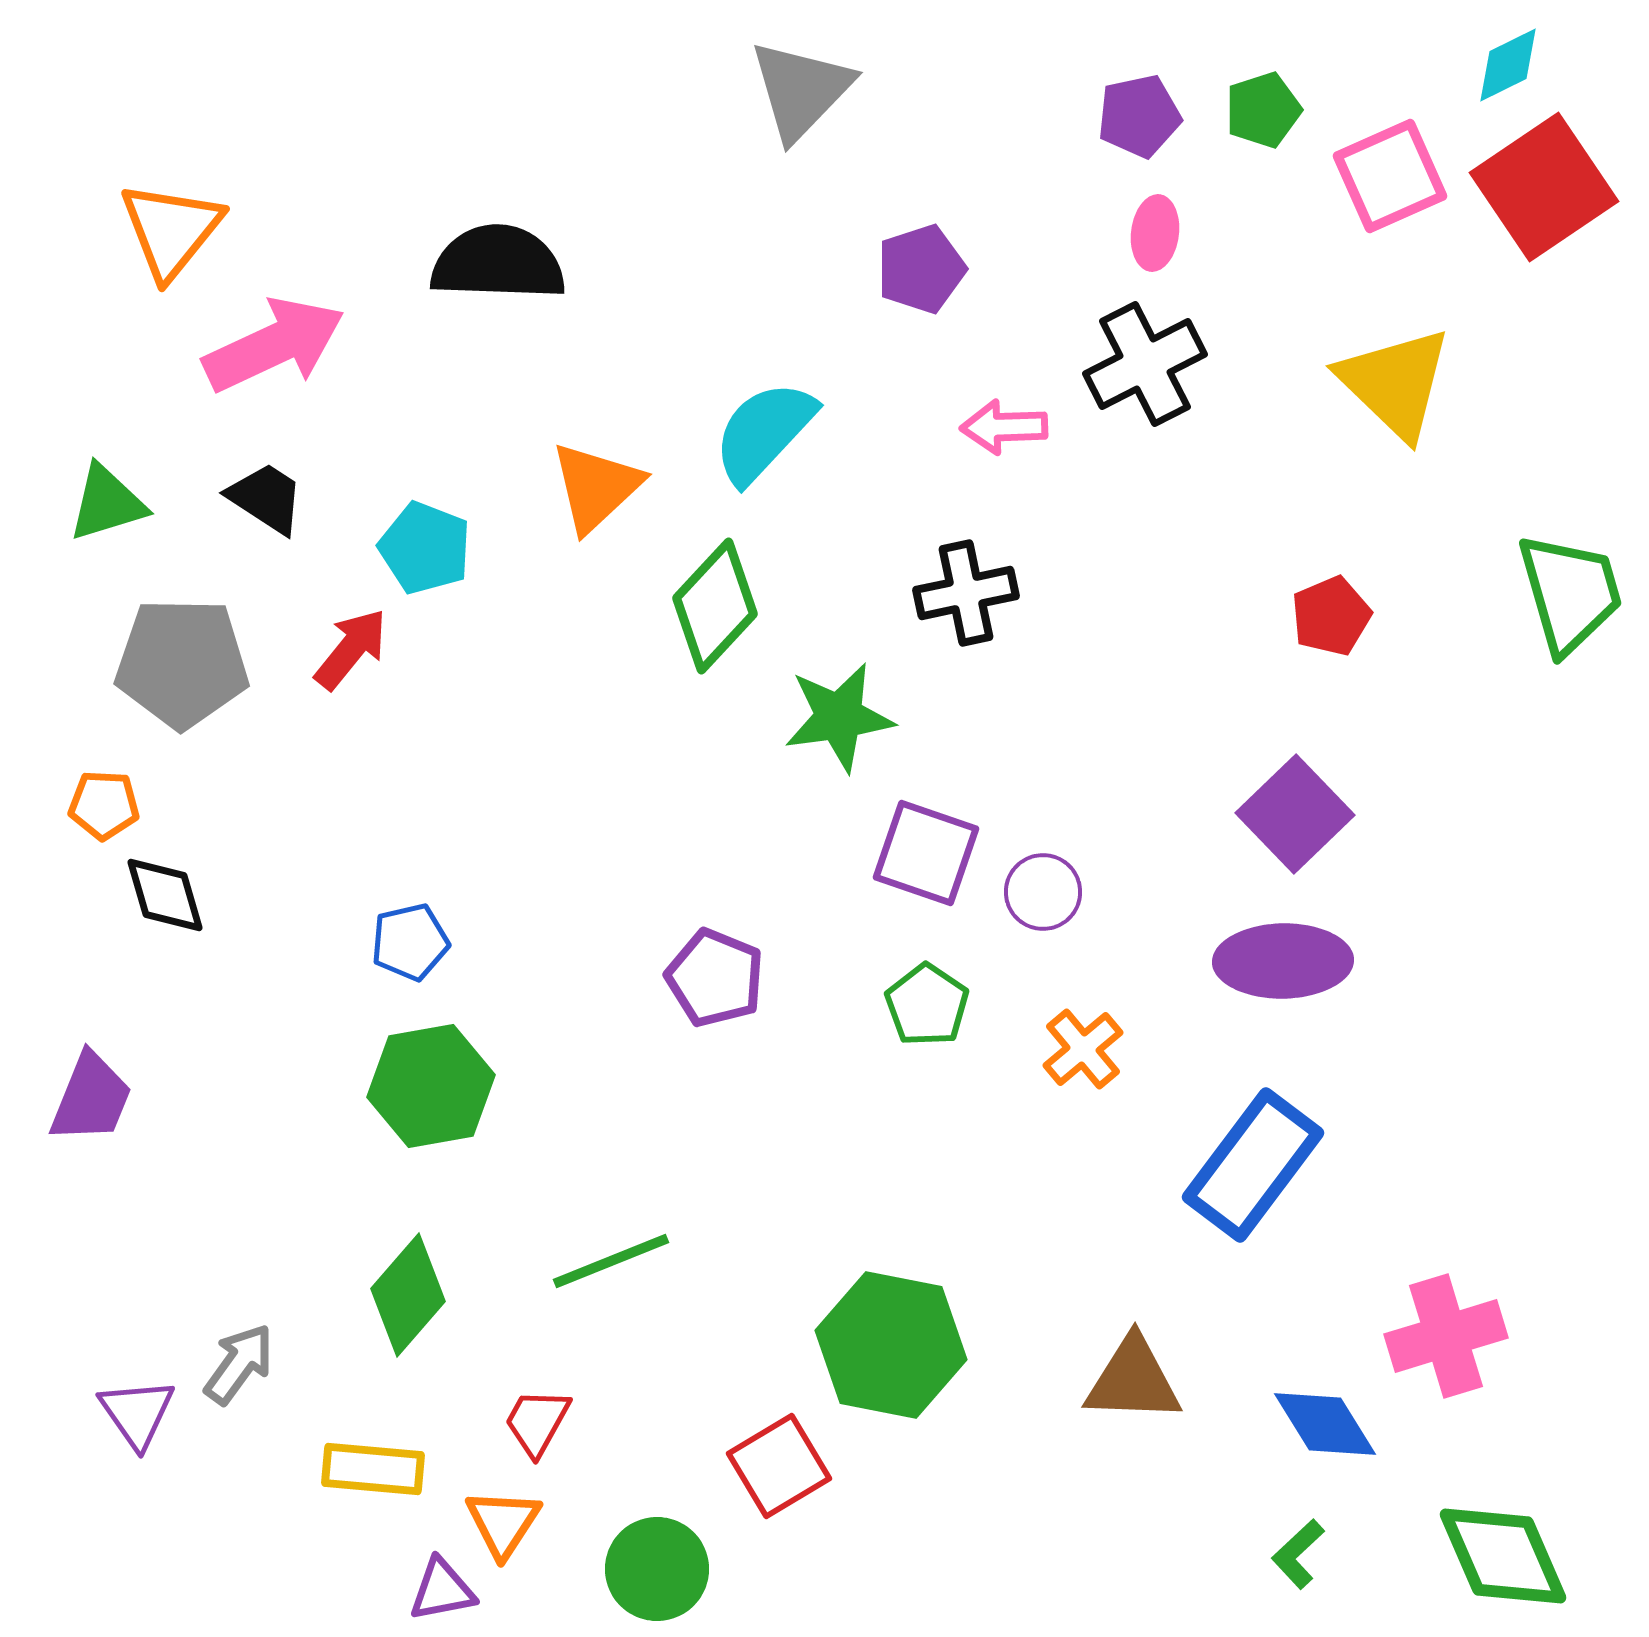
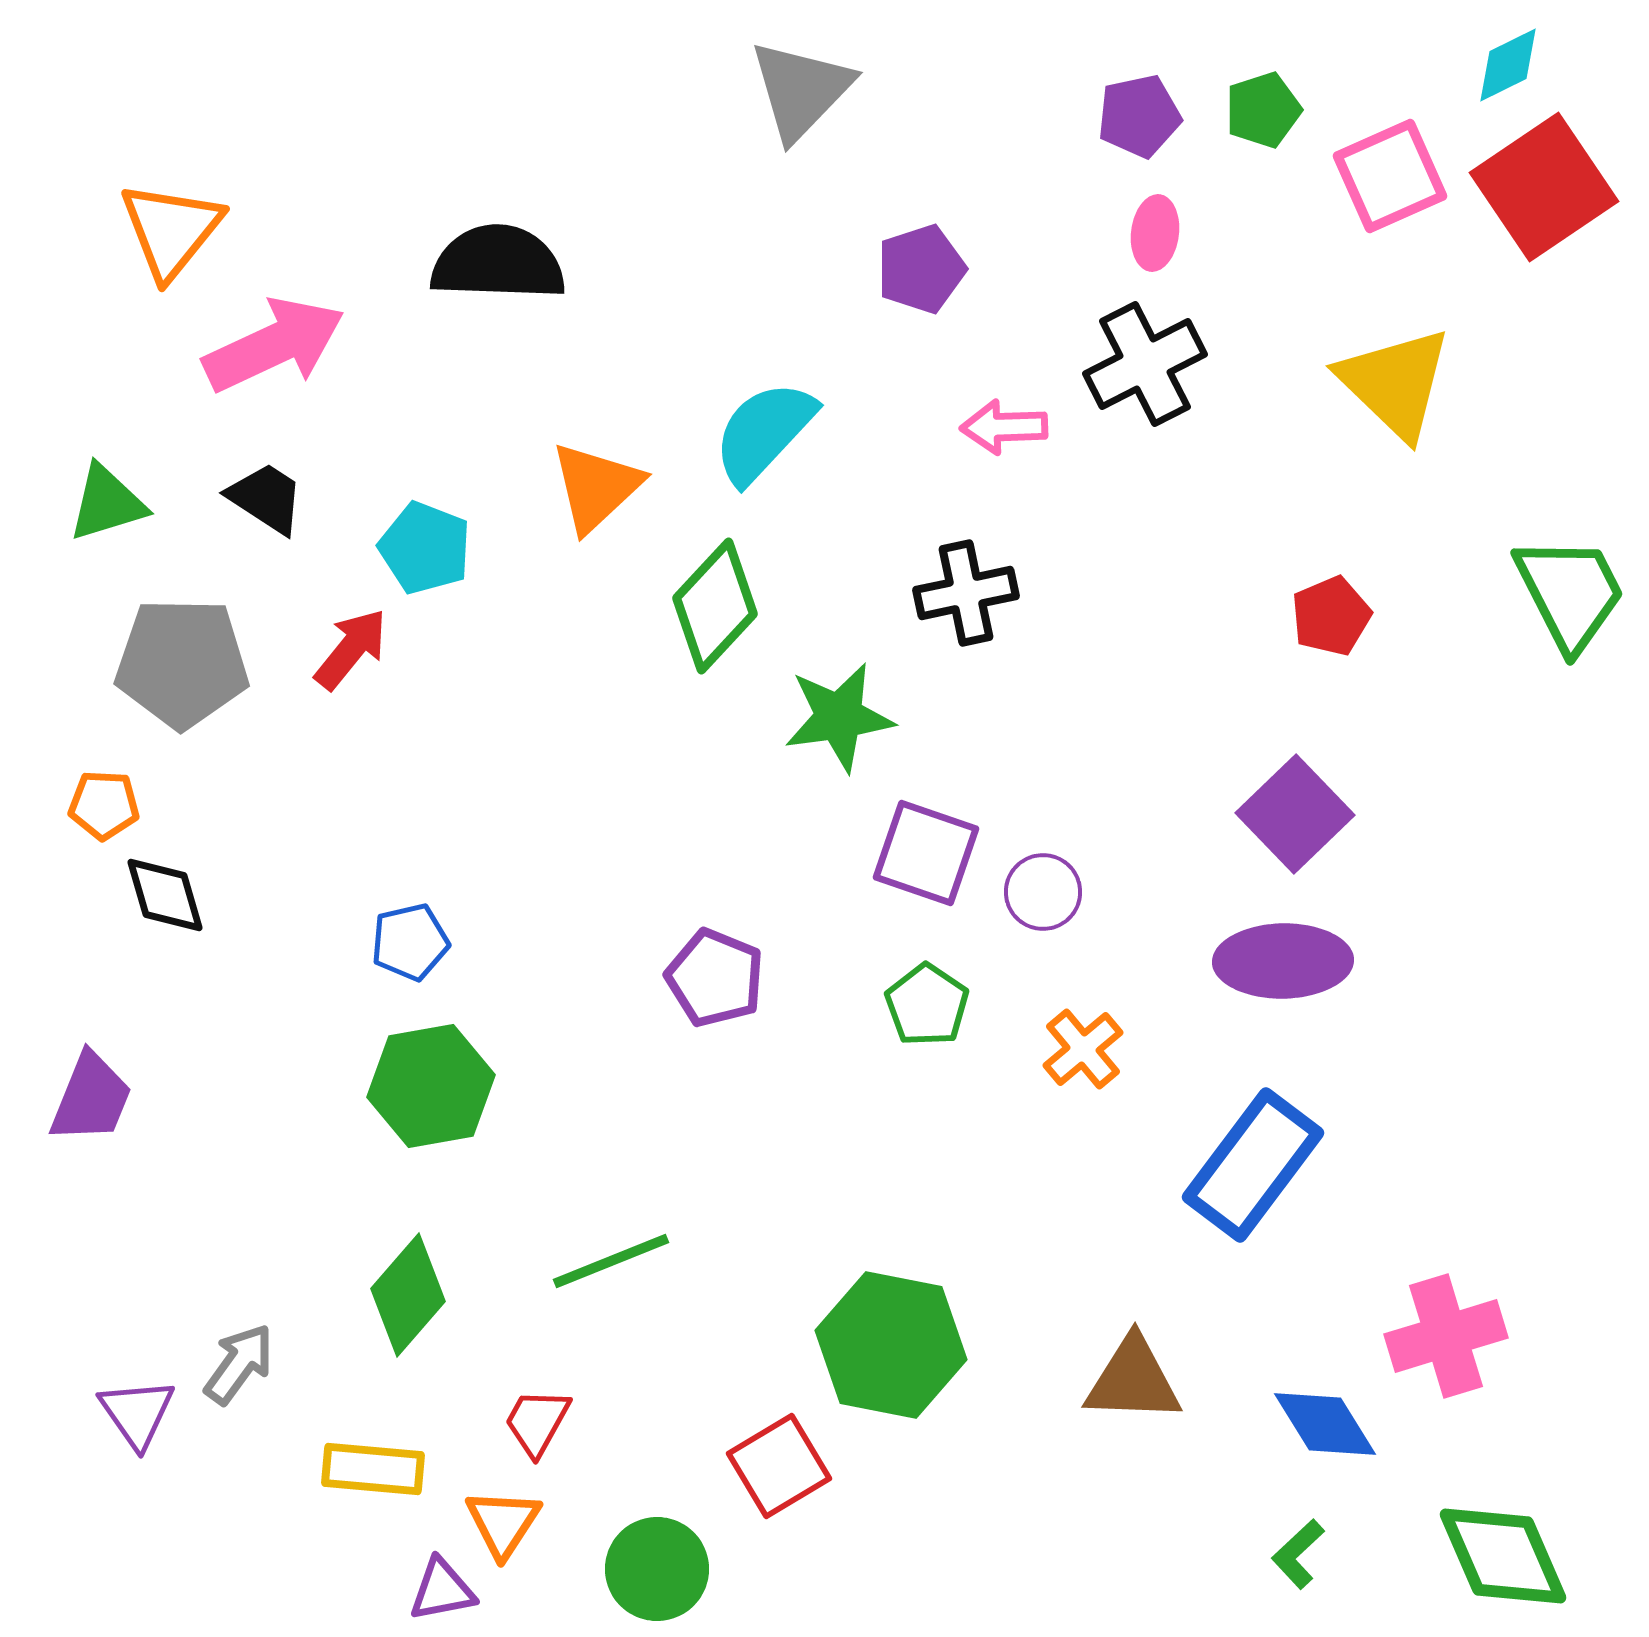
green trapezoid at (1570, 593): rotated 11 degrees counterclockwise
